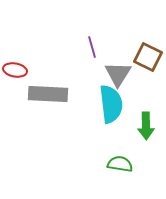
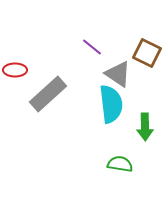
purple line: rotated 35 degrees counterclockwise
brown square: moved 1 px left, 4 px up
red ellipse: rotated 10 degrees counterclockwise
gray triangle: rotated 28 degrees counterclockwise
gray rectangle: rotated 45 degrees counterclockwise
green arrow: moved 1 px left, 1 px down
